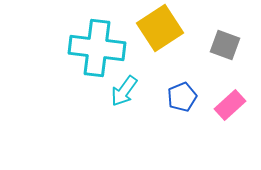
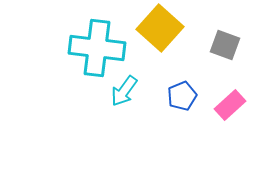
yellow square: rotated 15 degrees counterclockwise
blue pentagon: moved 1 px up
